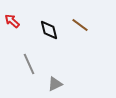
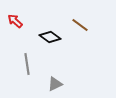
red arrow: moved 3 px right
black diamond: moved 1 px right, 7 px down; rotated 40 degrees counterclockwise
gray line: moved 2 px left; rotated 15 degrees clockwise
